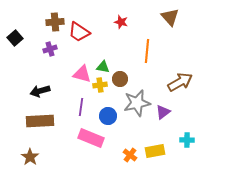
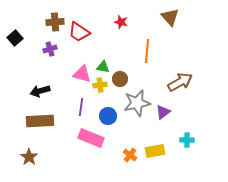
brown star: moved 1 px left
